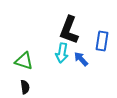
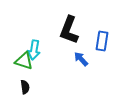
cyan arrow: moved 28 px left, 3 px up
